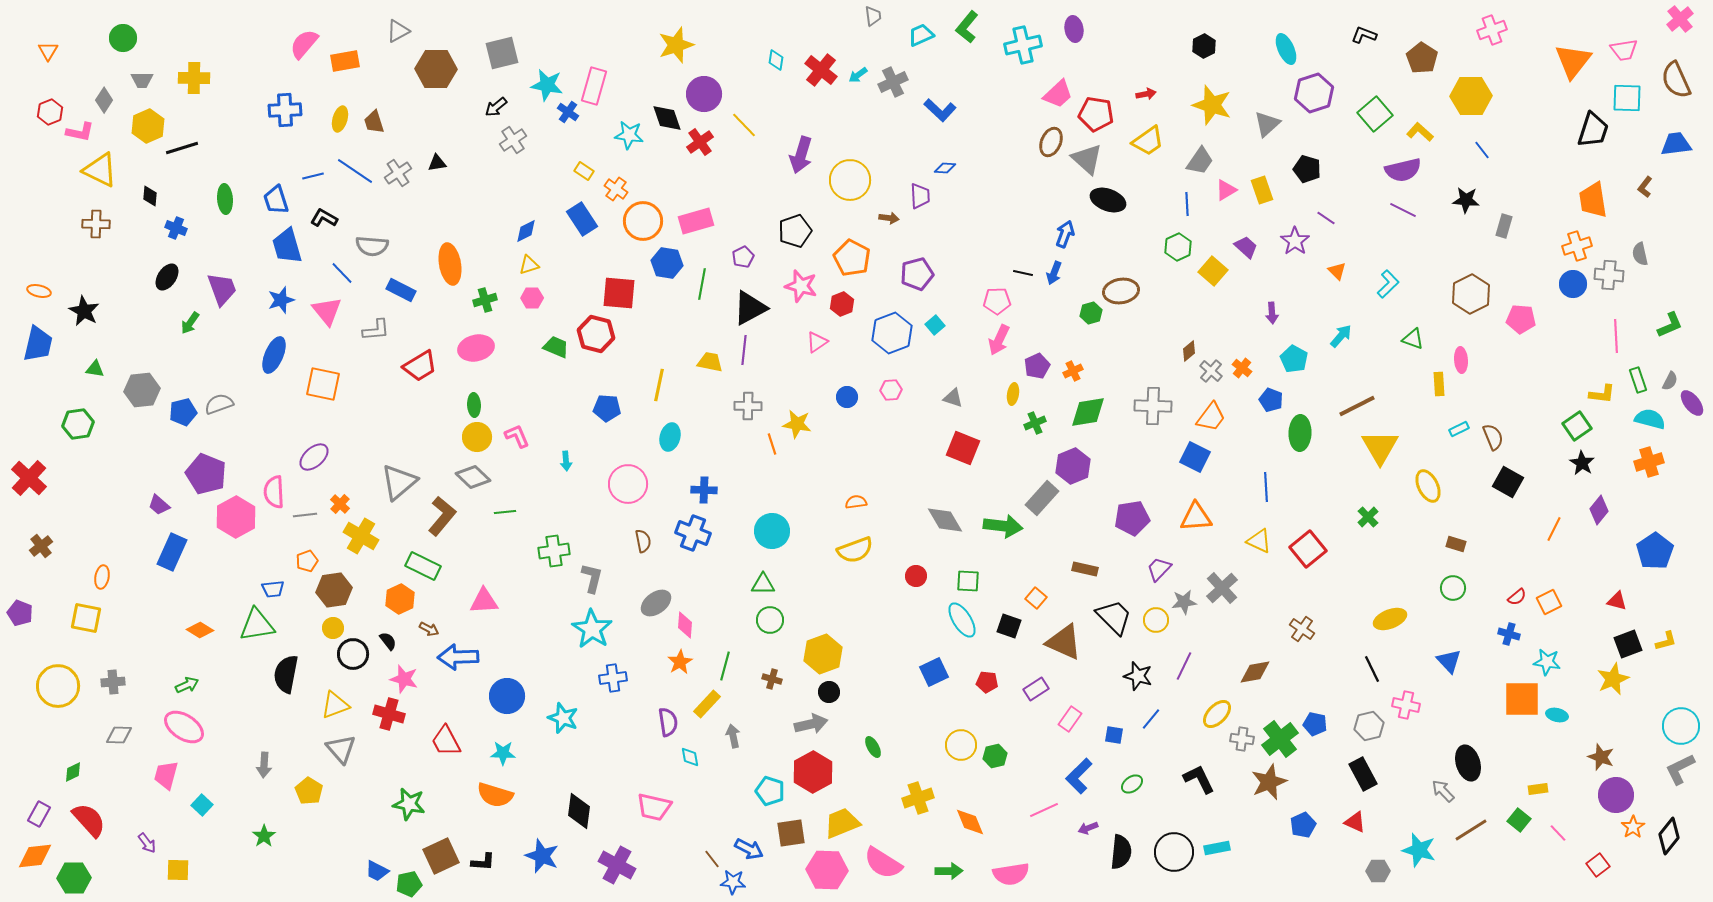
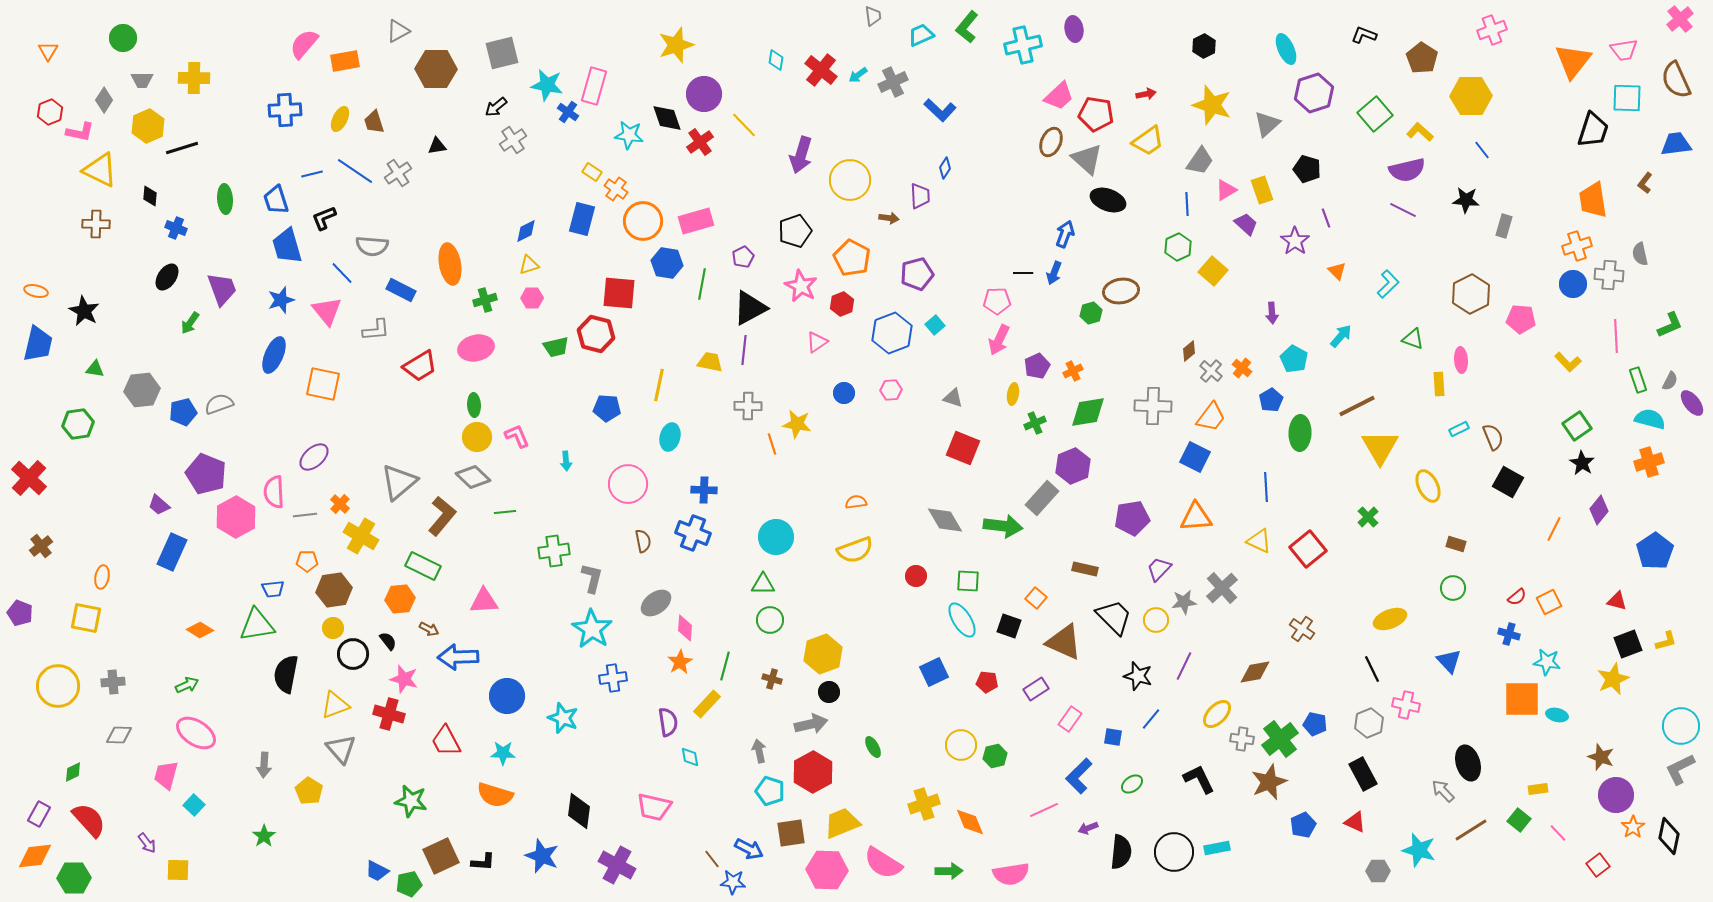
pink trapezoid at (1058, 94): moved 1 px right, 2 px down
yellow ellipse at (340, 119): rotated 10 degrees clockwise
black triangle at (437, 163): moved 17 px up
blue diamond at (945, 168): rotated 60 degrees counterclockwise
purple semicircle at (1403, 170): moved 4 px right
yellow rectangle at (584, 171): moved 8 px right, 1 px down
blue line at (313, 176): moved 1 px left, 2 px up
brown L-shape at (1645, 187): moved 4 px up
black L-shape at (324, 218): rotated 52 degrees counterclockwise
purple line at (1326, 218): rotated 36 degrees clockwise
blue rectangle at (582, 219): rotated 48 degrees clockwise
purple trapezoid at (1246, 247): moved 23 px up
black line at (1023, 273): rotated 12 degrees counterclockwise
pink star at (801, 286): rotated 12 degrees clockwise
orange ellipse at (39, 291): moved 3 px left
green trapezoid at (556, 347): rotated 144 degrees clockwise
yellow L-shape at (1602, 394): moved 34 px left, 32 px up; rotated 40 degrees clockwise
blue circle at (847, 397): moved 3 px left, 4 px up
blue pentagon at (1271, 400): rotated 20 degrees clockwise
cyan circle at (772, 531): moved 4 px right, 6 px down
orange pentagon at (307, 561): rotated 20 degrees clockwise
orange hexagon at (400, 599): rotated 20 degrees clockwise
pink diamond at (685, 625): moved 3 px down
gray hexagon at (1369, 726): moved 3 px up; rotated 8 degrees counterclockwise
pink ellipse at (184, 727): moved 12 px right, 6 px down
blue square at (1114, 735): moved 1 px left, 2 px down
gray arrow at (733, 736): moved 26 px right, 15 px down
yellow cross at (918, 798): moved 6 px right, 6 px down
green star at (409, 804): moved 2 px right, 3 px up
cyan square at (202, 805): moved 8 px left
black diamond at (1669, 836): rotated 27 degrees counterclockwise
